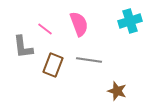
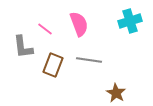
brown star: moved 1 px left, 2 px down; rotated 12 degrees clockwise
